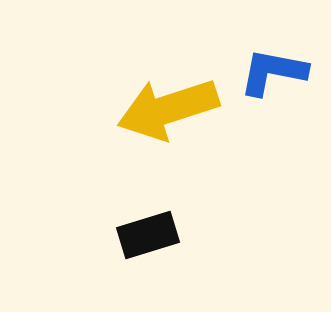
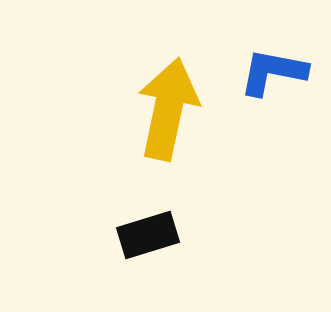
yellow arrow: rotated 120 degrees clockwise
